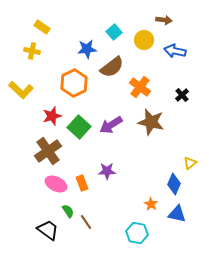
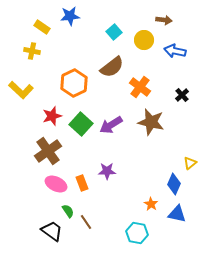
blue star: moved 17 px left, 33 px up
green square: moved 2 px right, 3 px up
black trapezoid: moved 4 px right, 1 px down
